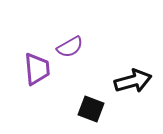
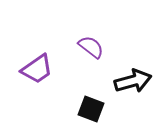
purple semicircle: moved 21 px right; rotated 112 degrees counterclockwise
purple trapezoid: rotated 60 degrees clockwise
